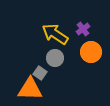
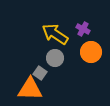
purple cross: rotated 24 degrees counterclockwise
